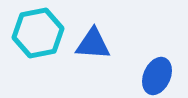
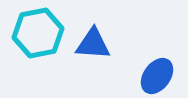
blue ellipse: rotated 12 degrees clockwise
